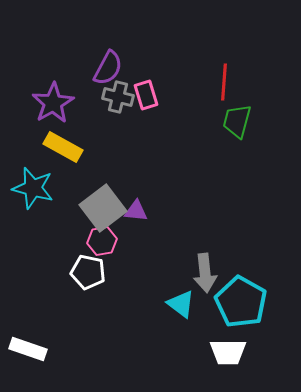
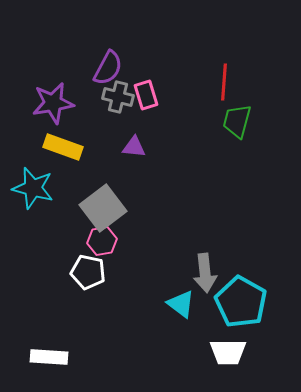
purple star: rotated 21 degrees clockwise
yellow rectangle: rotated 9 degrees counterclockwise
purple triangle: moved 2 px left, 64 px up
white rectangle: moved 21 px right, 8 px down; rotated 15 degrees counterclockwise
